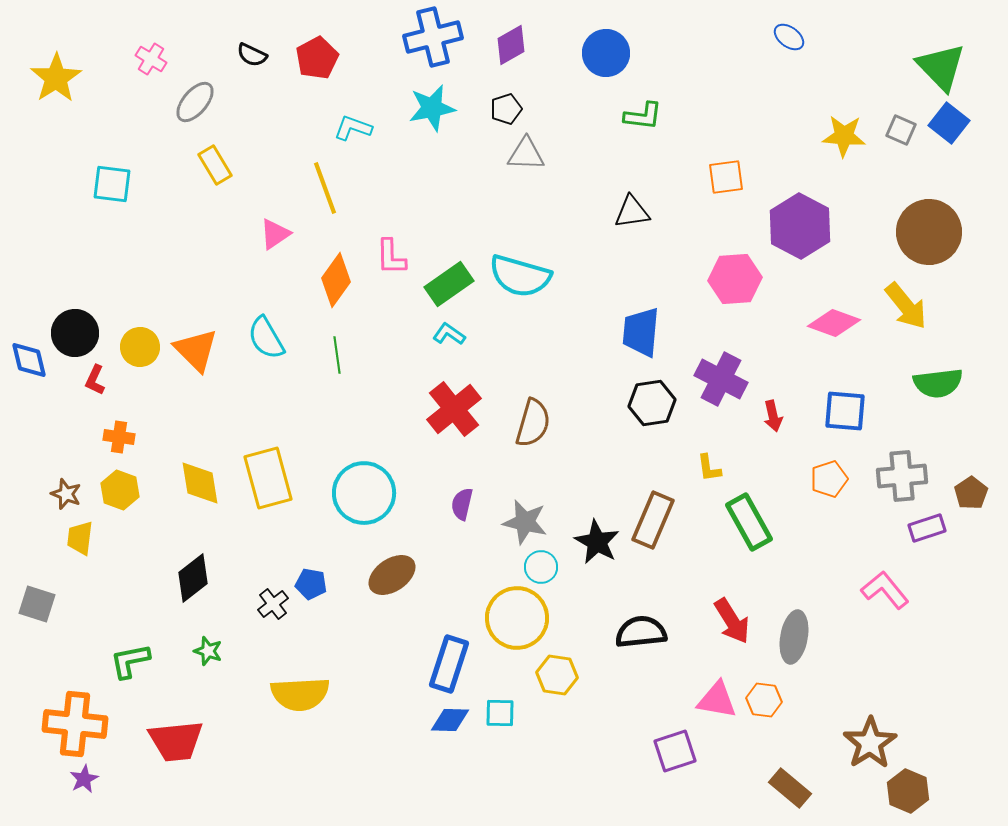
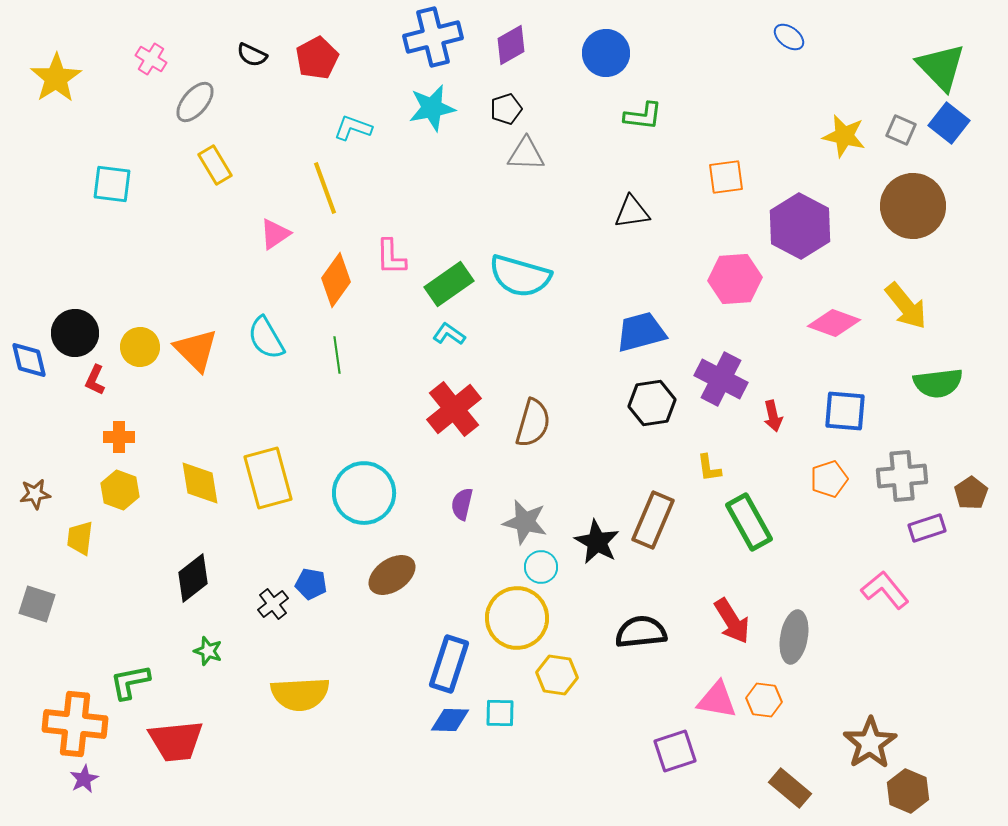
yellow star at (844, 136): rotated 9 degrees clockwise
brown circle at (929, 232): moved 16 px left, 26 px up
blue trapezoid at (641, 332): rotated 70 degrees clockwise
orange cross at (119, 437): rotated 8 degrees counterclockwise
brown star at (66, 494): moved 31 px left; rotated 28 degrees counterclockwise
green L-shape at (130, 661): moved 21 px down
